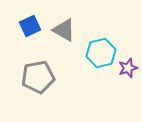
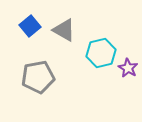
blue square: rotated 15 degrees counterclockwise
purple star: rotated 24 degrees counterclockwise
